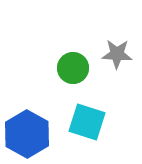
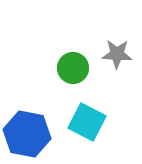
cyan square: rotated 9 degrees clockwise
blue hexagon: rotated 18 degrees counterclockwise
